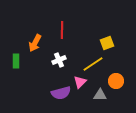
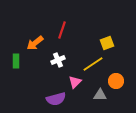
red line: rotated 18 degrees clockwise
orange arrow: rotated 24 degrees clockwise
white cross: moved 1 px left
pink triangle: moved 5 px left
purple semicircle: moved 5 px left, 6 px down
